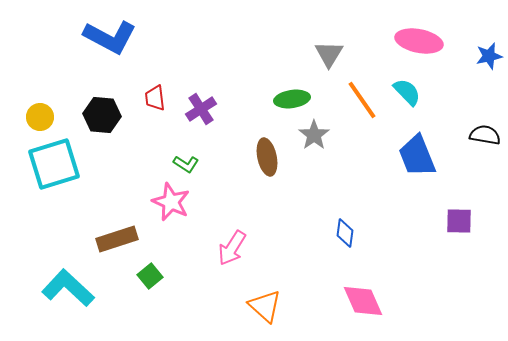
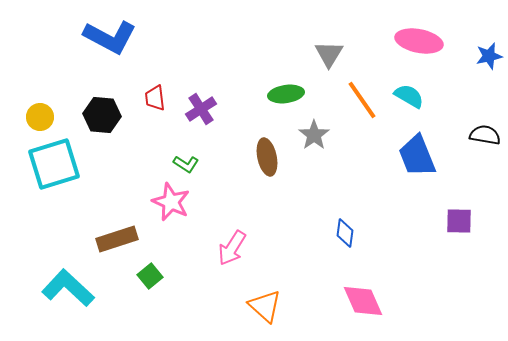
cyan semicircle: moved 2 px right, 4 px down; rotated 16 degrees counterclockwise
green ellipse: moved 6 px left, 5 px up
